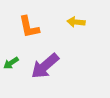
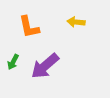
green arrow: moved 2 px right, 1 px up; rotated 28 degrees counterclockwise
